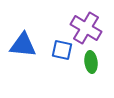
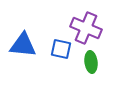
purple cross: rotated 8 degrees counterclockwise
blue square: moved 1 px left, 1 px up
